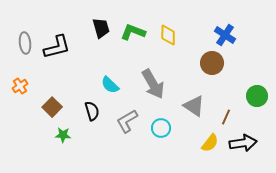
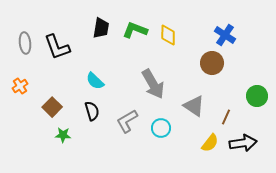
black trapezoid: rotated 25 degrees clockwise
green L-shape: moved 2 px right, 2 px up
black L-shape: rotated 84 degrees clockwise
cyan semicircle: moved 15 px left, 4 px up
